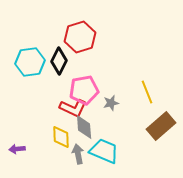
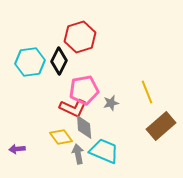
yellow diamond: rotated 35 degrees counterclockwise
